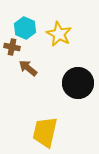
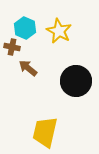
yellow star: moved 3 px up
black circle: moved 2 px left, 2 px up
